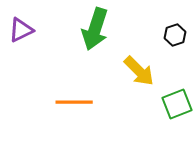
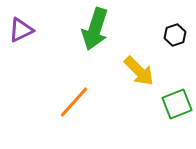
orange line: rotated 48 degrees counterclockwise
